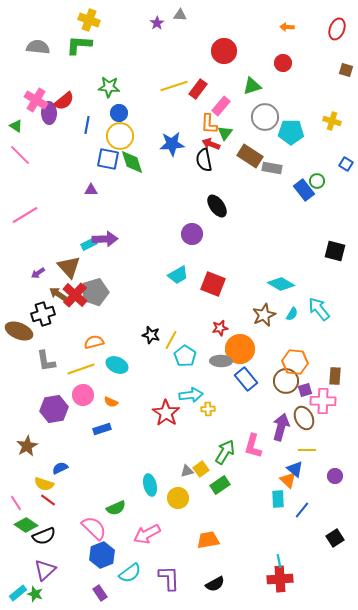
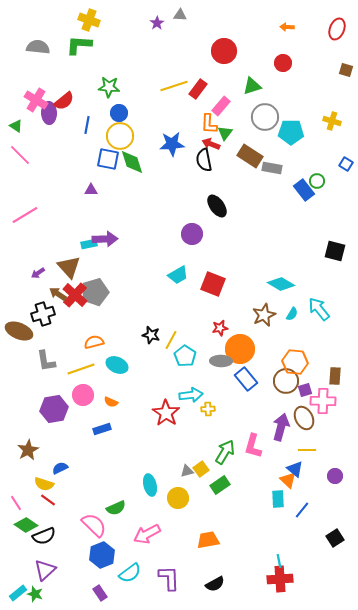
cyan rectangle at (89, 244): rotated 14 degrees clockwise
brown star at (27, 446): moved 1 px right, 4 px down
pink semicircle at (94, 528): moved 3 px up
